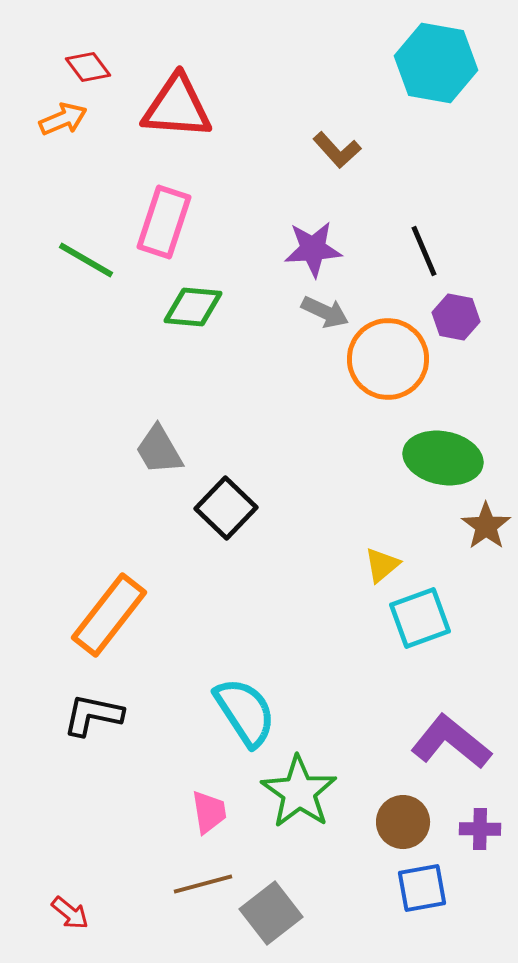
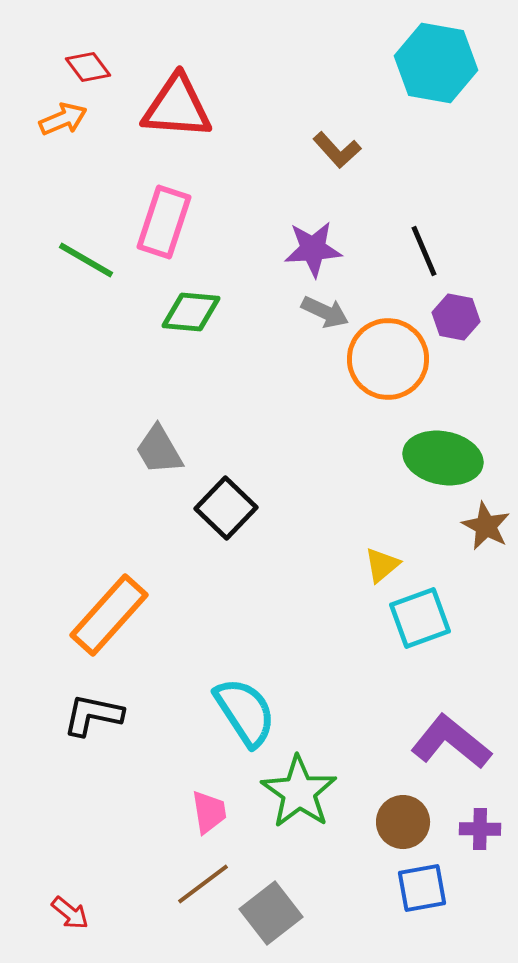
green diamond: moved 2 px left, 5 px down
brown star: rotated 9 degrees counterclockwise
orange rectangle: rotated 4 degrees clockwise
brown line: rotated 22 degrees counterclockwise
